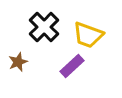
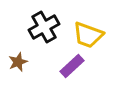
black cross: rotated 16 degrees clockwise
